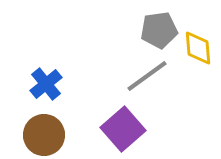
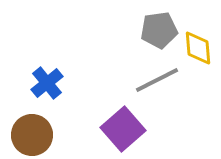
gray line: moved 10 px right, 4 px down; rotated 9 degrees clockwise
blue cross: moved 1 px right, 1 px up
brown circle: moved 12 px left
